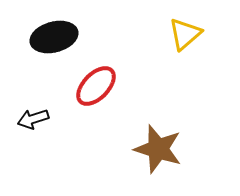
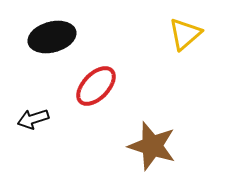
black ellipse: moved 2 px left
brown star: moved 6 px left, 3 px up
